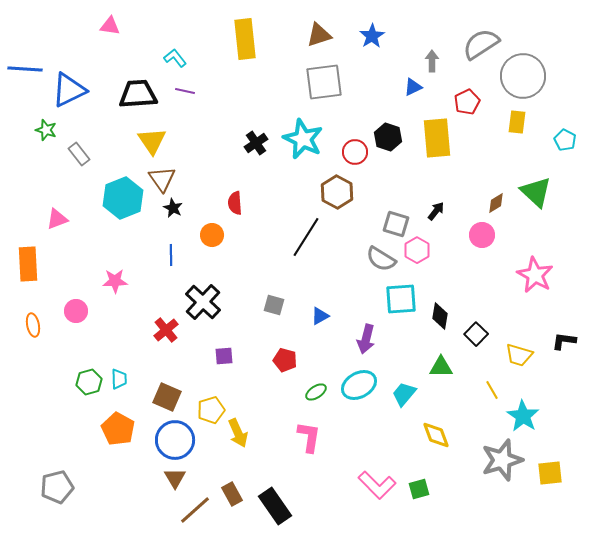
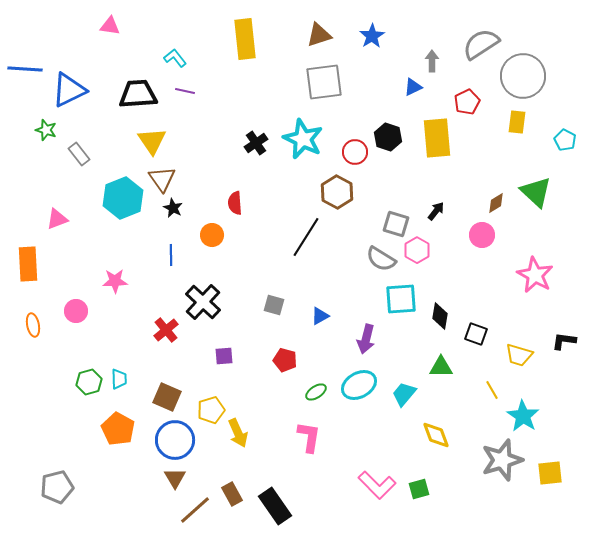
black square at (476, 334): rotated 25 degrees counterclockwise
